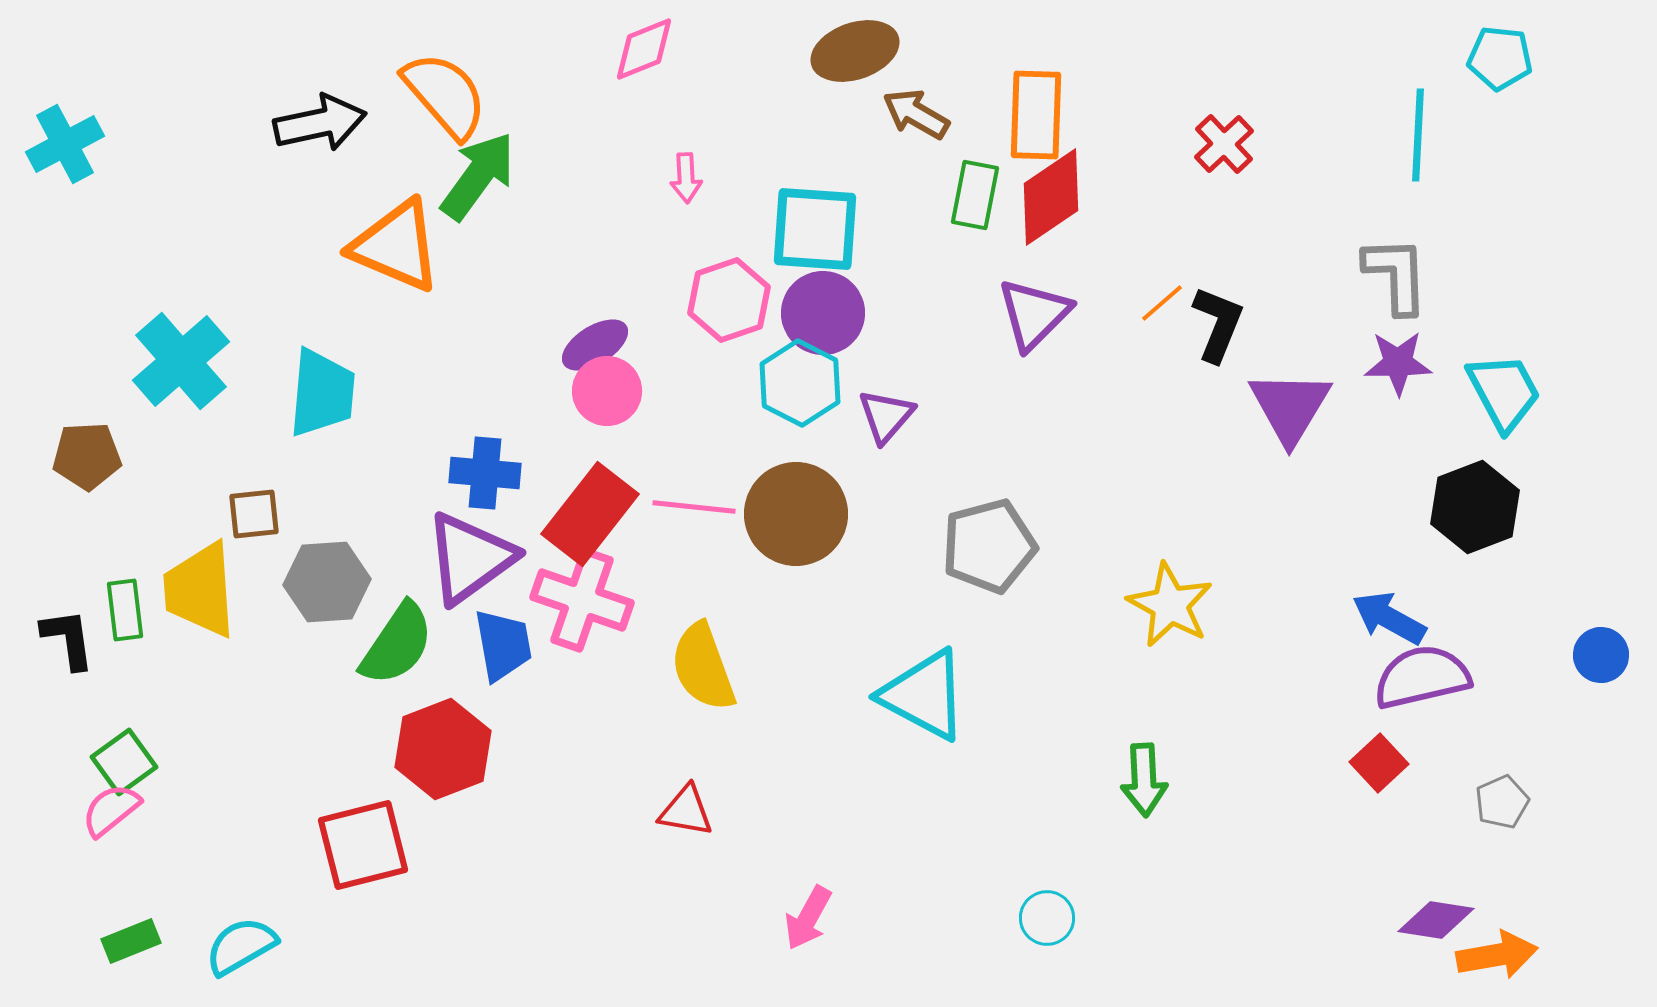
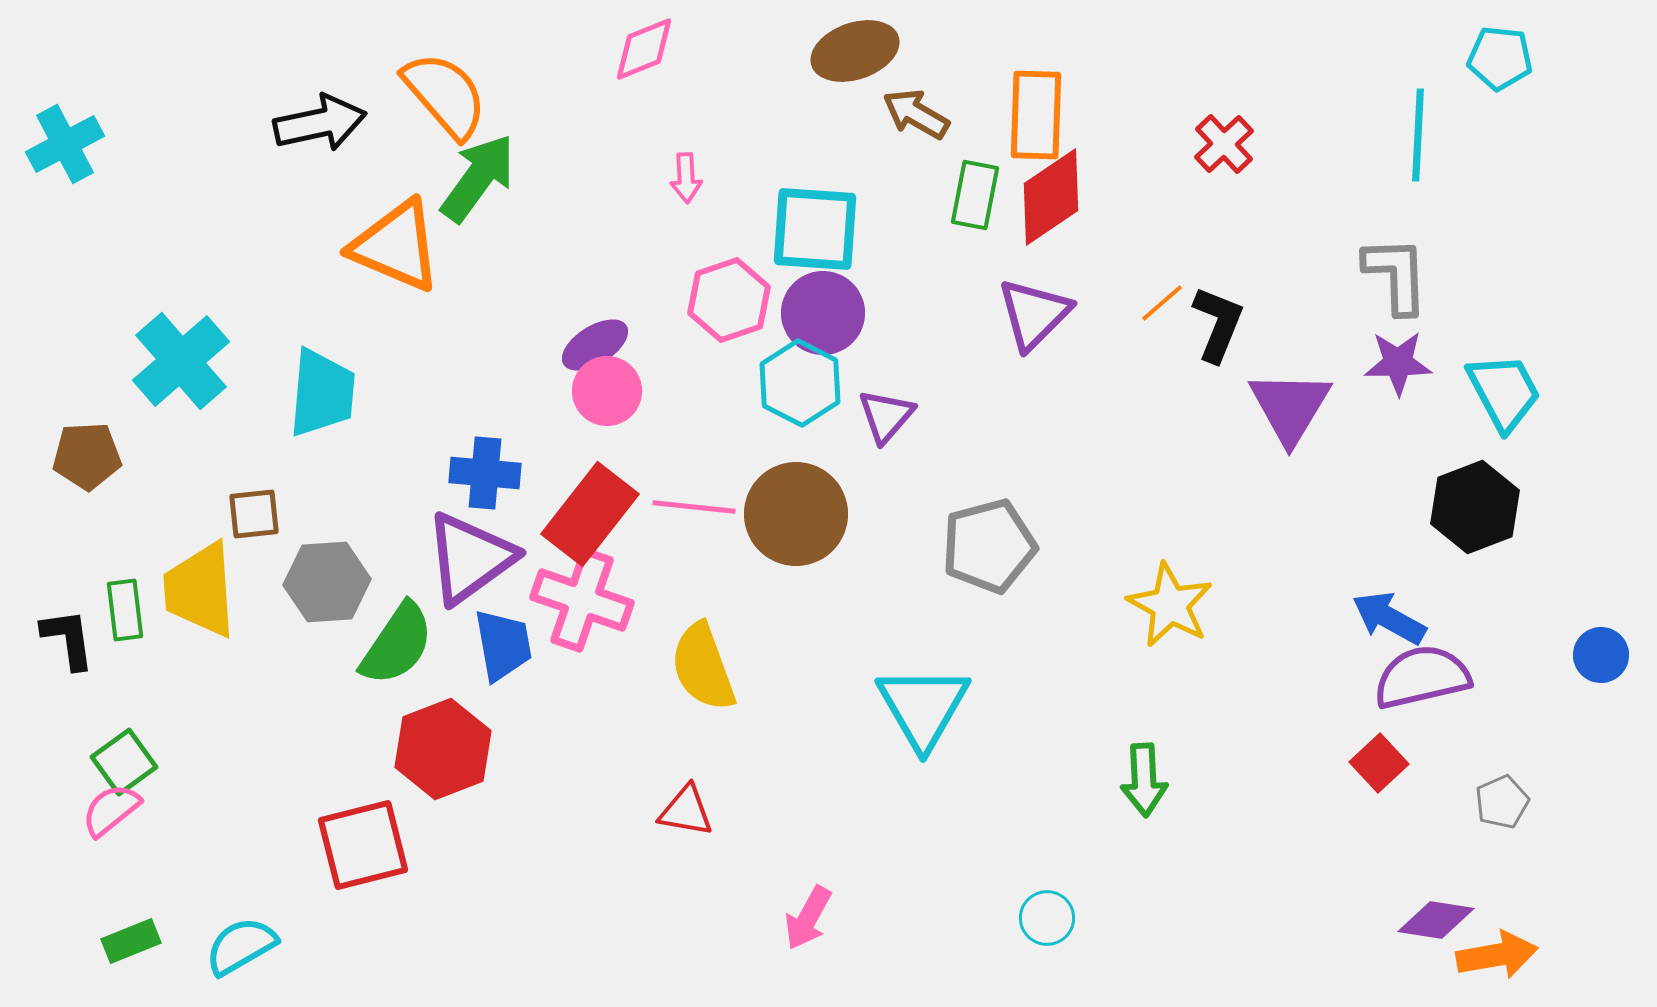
green arrow at (478, 176): moved 2 px down
cyan triangle at (924, 695): moved 1 px left, 12 px down; rotated 32 degrees clockwise
